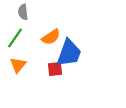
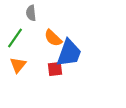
gray semicircle: moved 8 px right, 1 px down
orange semicircle: moved 2 px right, 1 px down; rotated 78 degrees clockwise
